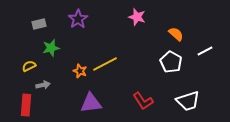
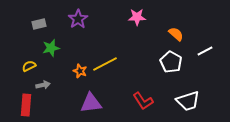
pink star: rotated 18 degrees counterclockwise
